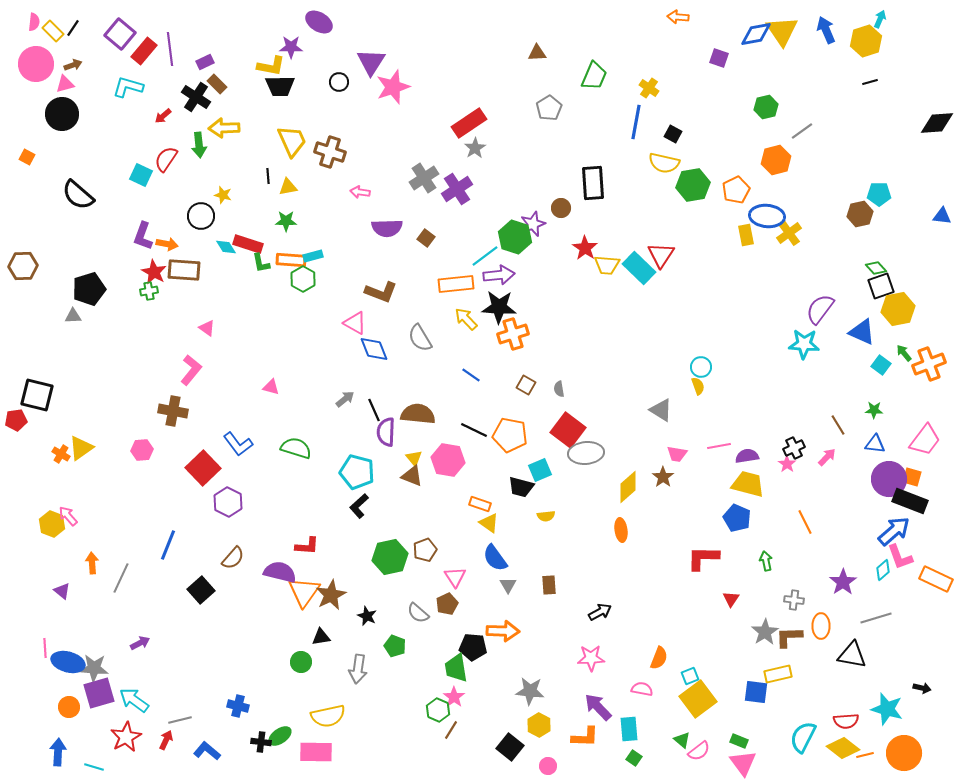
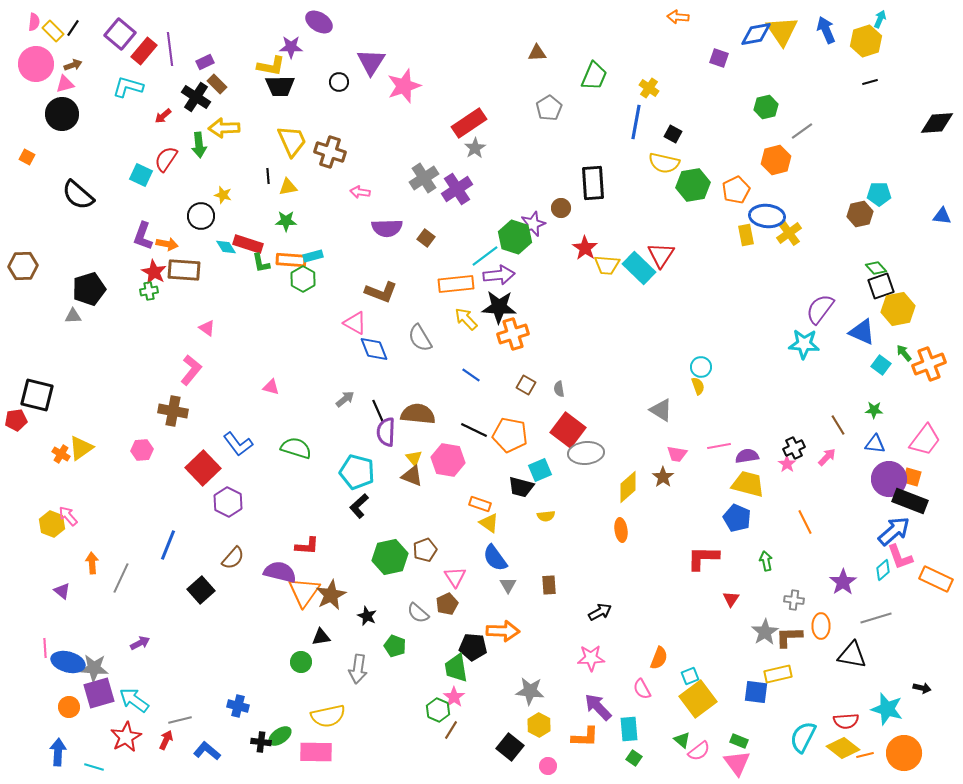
pink star at (393, 87): moved 11 px right, 1 px up
black line at (374, 410): moved 4 px right, 1 px down
pink semicircle at (642, 689): rotated 130 degrees counterclockwise
pink triangle at (743, 763): moved 6 px left
